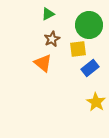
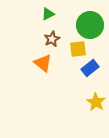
green circle: moved 1 px right
